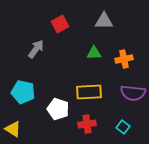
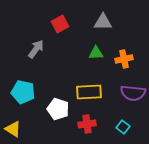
gray triangle: moved 1 px left, 1 px down
green triangle: moved 2 px right
